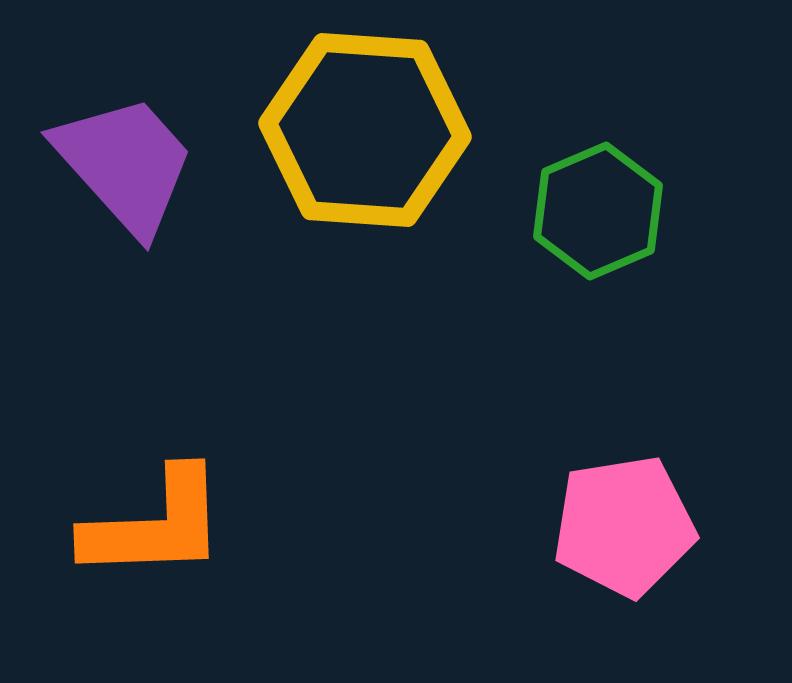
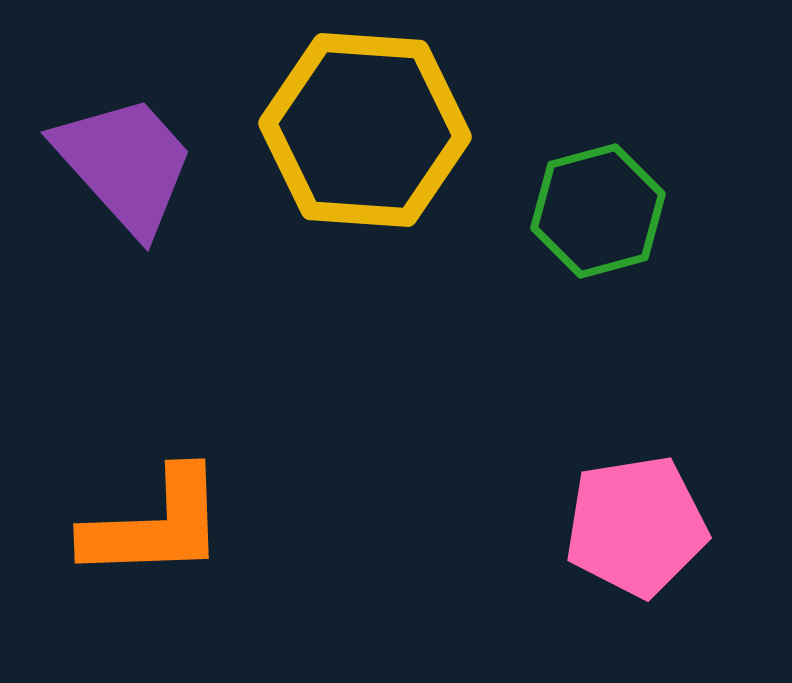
green hexagon: rotated 8 degrees clockwise
pink pentagon: moved 12 px right
